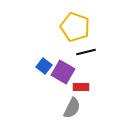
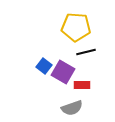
yellow pentagon: moved 1 px right; rotated 16 degrees counterclockwise
red rectangle: moved 1 px right, 2 px up
gray semicircle: rotated 45 degrees clockwise
